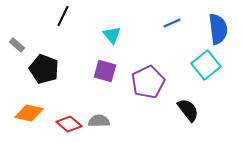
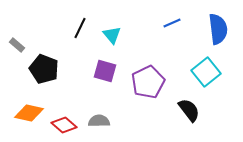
black line: moved 17 px right, 12 px down
cyan square: moved 7 px down
black semicircle: moved 1 px right
red diamond: moved 5 px left, 1 px down
